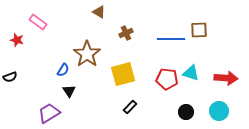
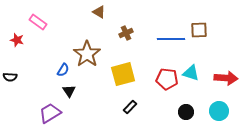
black semicircle: rotated 24 degrees clockwise
purple trapezoid: moved 1 px right
